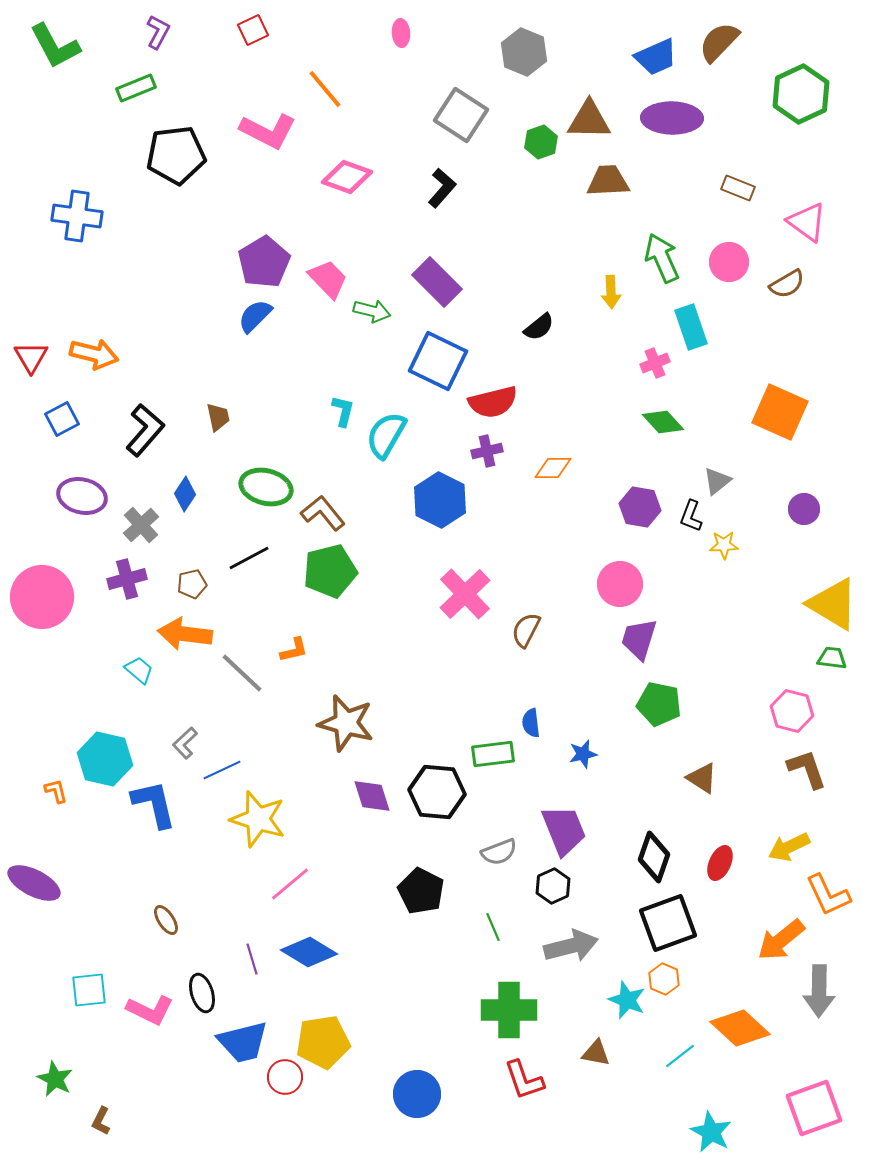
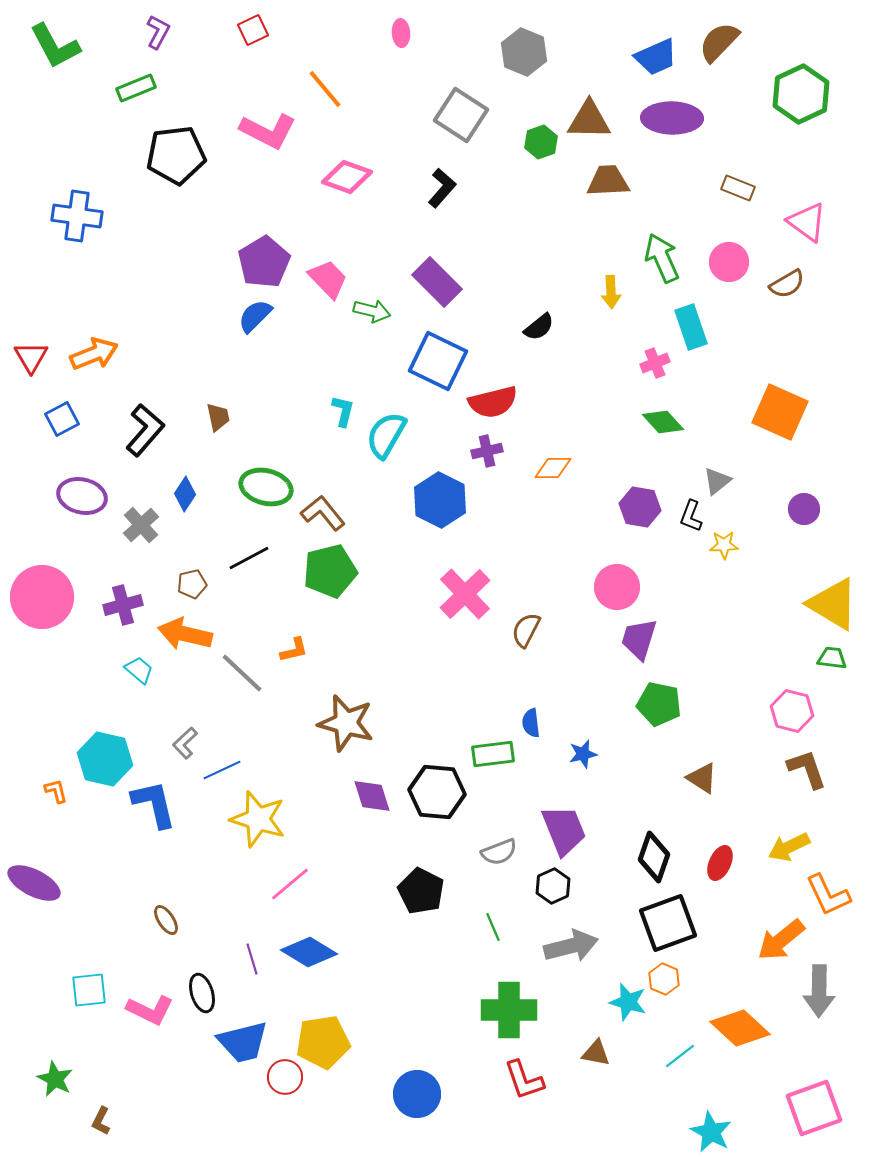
orange arrow at (94, 354): rotated 36 degrees counterclockwise
purple cross at (127, 579): moved 4 px left, 26 px down
pink circle at (620, 584): moved 3 px left, 3 px down
orange arrow at (185, 634): rotated 6 degrees clockwise
cyan star at (627, 1000): moved 1 px right, 2 px down; rotated 6 degrees counterclockwise
